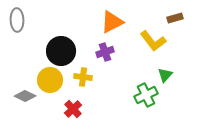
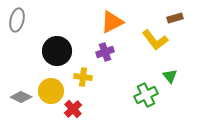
gray ellipse: rotated 15 degrees clockwise
yellow L-shape: moved 2 px right, 1 px up
black circle: moved 4 px left
green triangle: moved 5 px right, 1 px down; rotated 21 degrees counterclockwise
yellow circle: moved 1 px right, 11 px down
gray diamond: moved 4 px left, 1 px down
